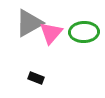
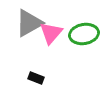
green ellipse: moved 2 px down; rotated 8 degrees counterclockwise
